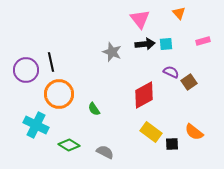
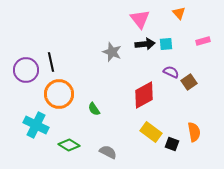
orange semicircle: rotated 138 degrees counterclockwise
black square: rotated 24 degrees clockwise
gray semicircle: moved 3 px right
